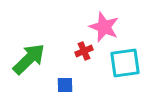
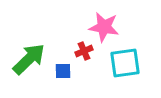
pink star: rotated 12 degrees counterclockwise
blue square: moved 2 px left, 14 px up
